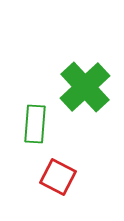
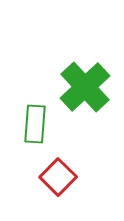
red square: rotated 18 degrees clockwise
